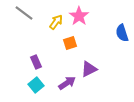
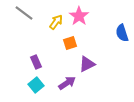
purple triangle: moved 2 px left, 5 px up
